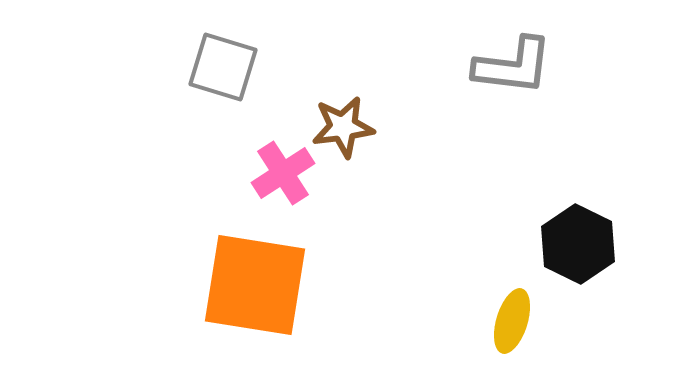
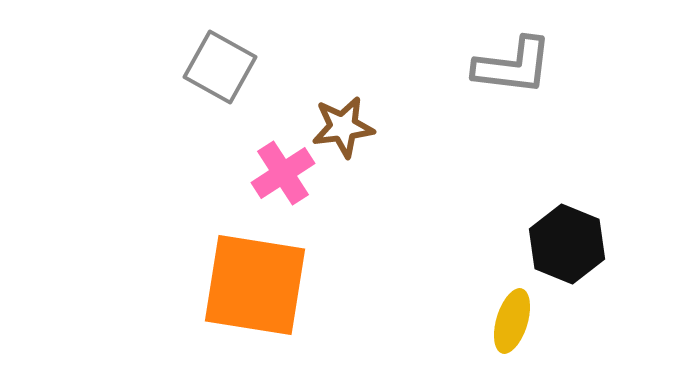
gray square: moved 3 px left; rotated 12 degrees clockwise
black hexagon: moved 11 px left; rotated 4 degrees counterclockwise
